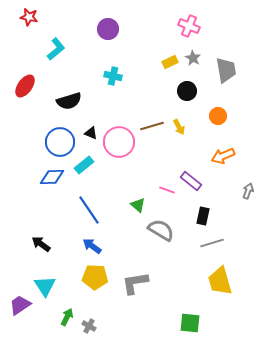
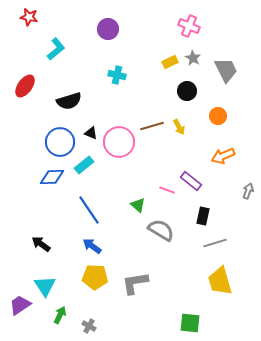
gray trapezoid: rotated 16 degrees counterclockwise
cyan cross: moved 4 px right, 1 px up
gray line: moved 3 px right
green arrow: moved 7 px left, 2 px up
